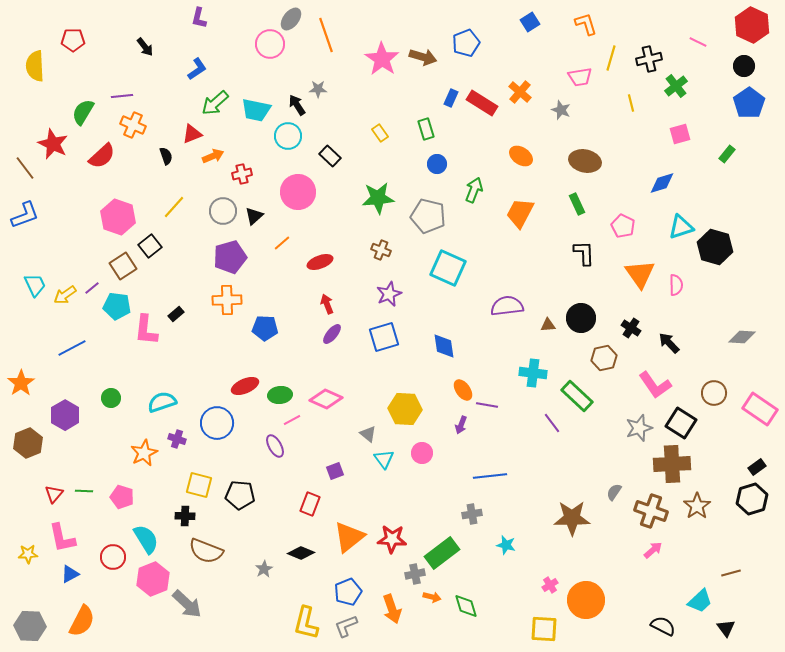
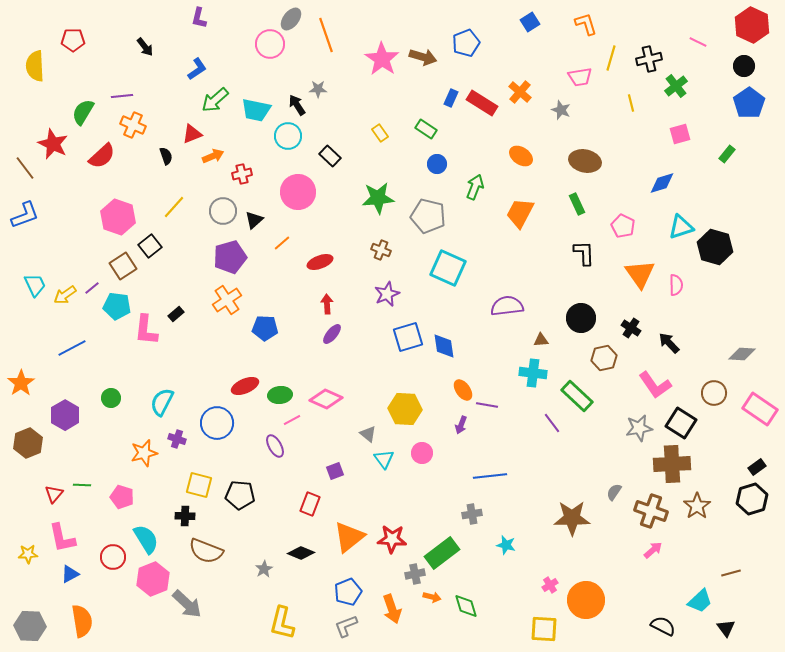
green arrow at (215, 103): moved 3 px up
green rectangle at (426, 129): rotated 40 degrees counterclockwise
green arrow at (474, 190): moved 1 px right, 3 px up
black triangle at (254, 216): moved 4 px down
purple star at (389, 294): moved 2 px left
orange cross at (227, 300): rotated 32 degrees counterclockwise
red arrow at (327, 304): rotated 18 degrees clockwise
brown triangle at (548, 325): moved 7 px left, 15 px down
blue square at (384, 337): moved 24 px right
gray diamond at (742, 337): moved 17 px down
cyan semicircle at (162, 402): rotated 44 degrees counterclockwise
gray star at (639, 428): rotated 8 degrees clockwise
orange star at (144, 453): rotated 12 degrees clockwise
green line at (84, 491): moved 2 px left, 6 px up
orange semicircle at (82, 621): rotated 36 degrees counterclockwise
yellow L-shape at (306, 623): moved 24 px left
